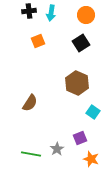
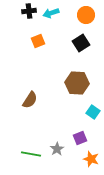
cyan arrow: rotated 63 degrees clockwise
brown hexagon: rotated 20 degrees counterclockwise
brown semicircle: moved 3 px up
